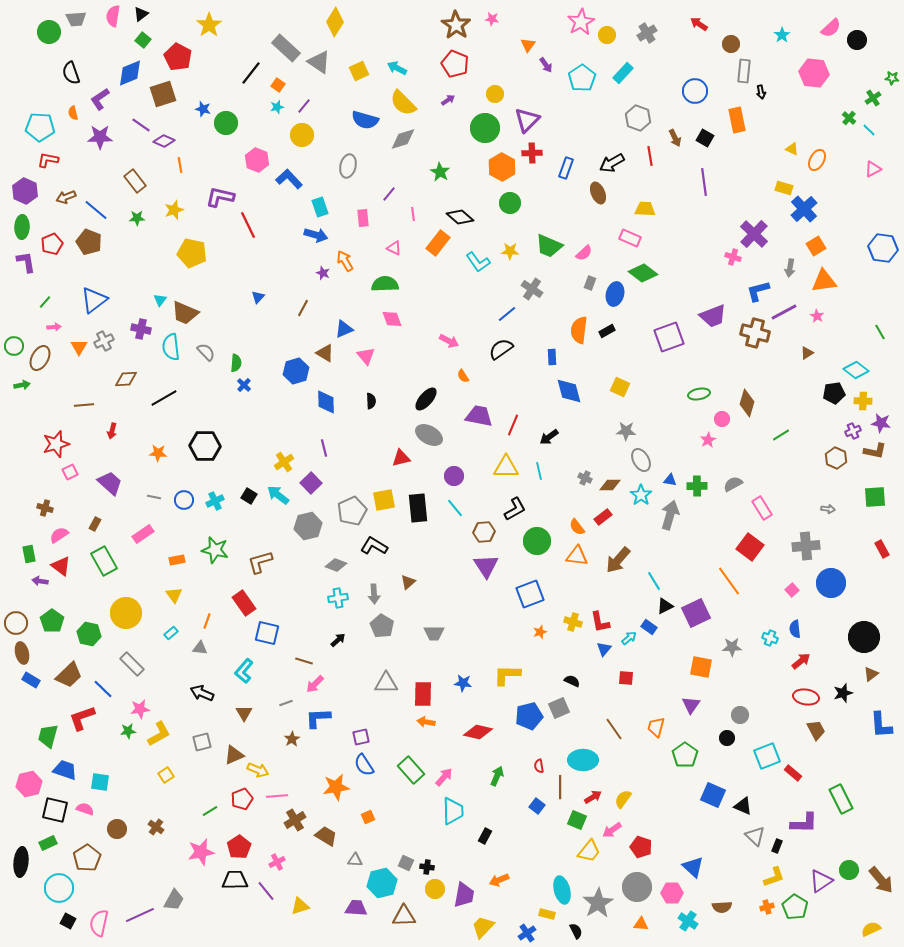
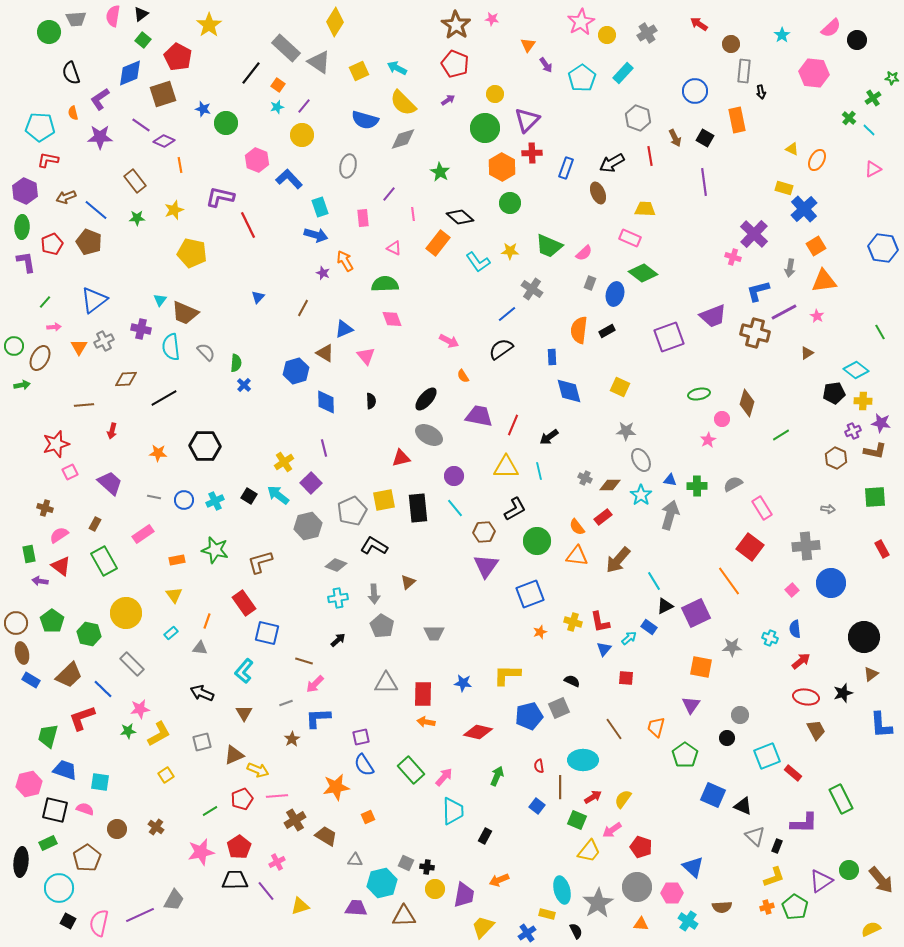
purple triangle at (486, 566): rotated 8 degrees clockwise
